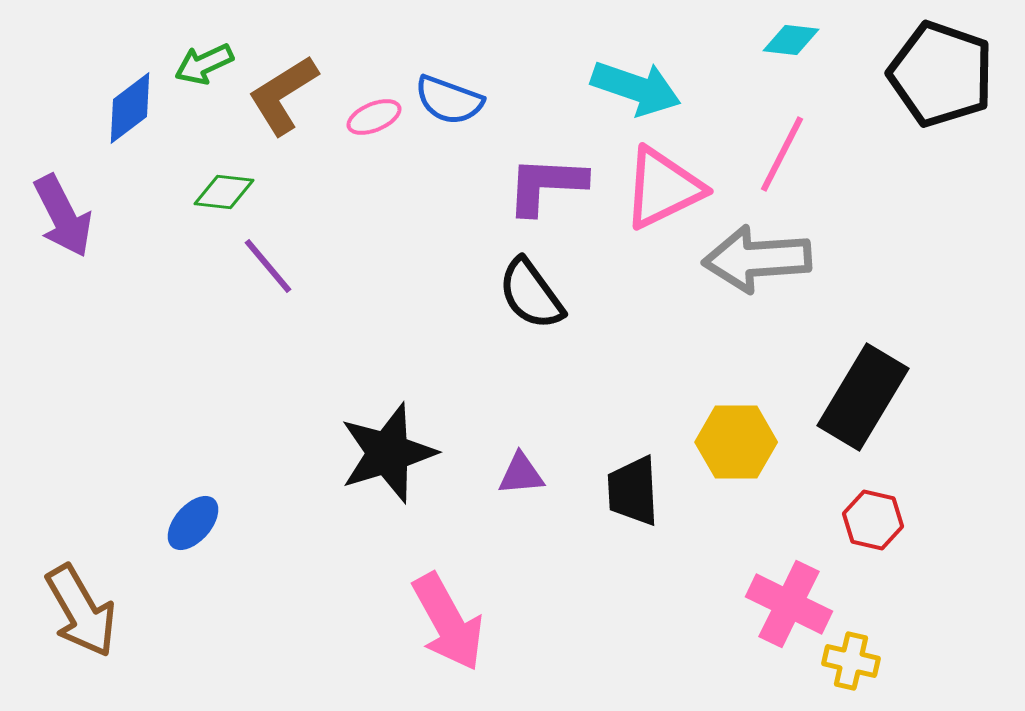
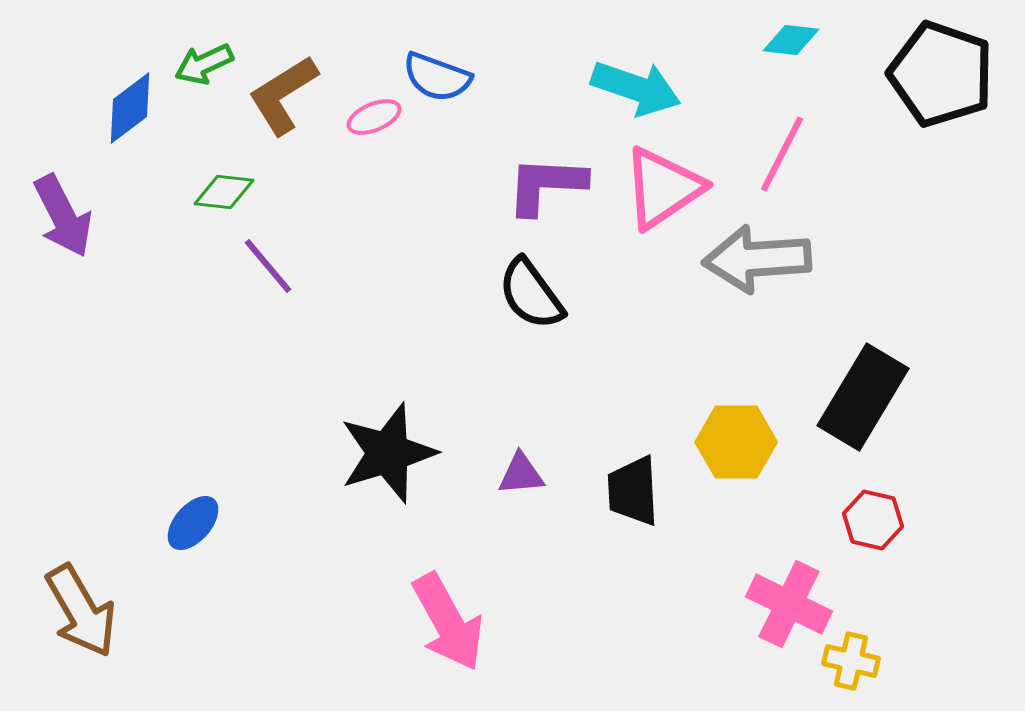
blue semicircle: moved 12 px left, 23 px up
pink triangle: rotated 8 degrees counterclockwise
